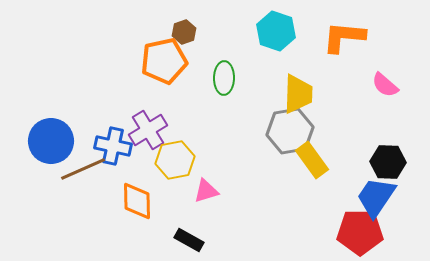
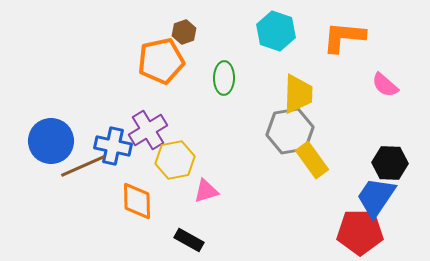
orange pentagon: moved 3 px left
black hexagon: moved 2 px right, 1 px down
brown line: moved 3 px up
